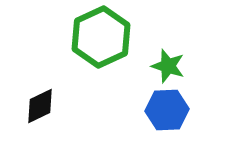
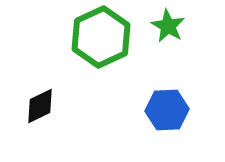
green star: moved 40 px up; rotated 12 degrees clockwise
